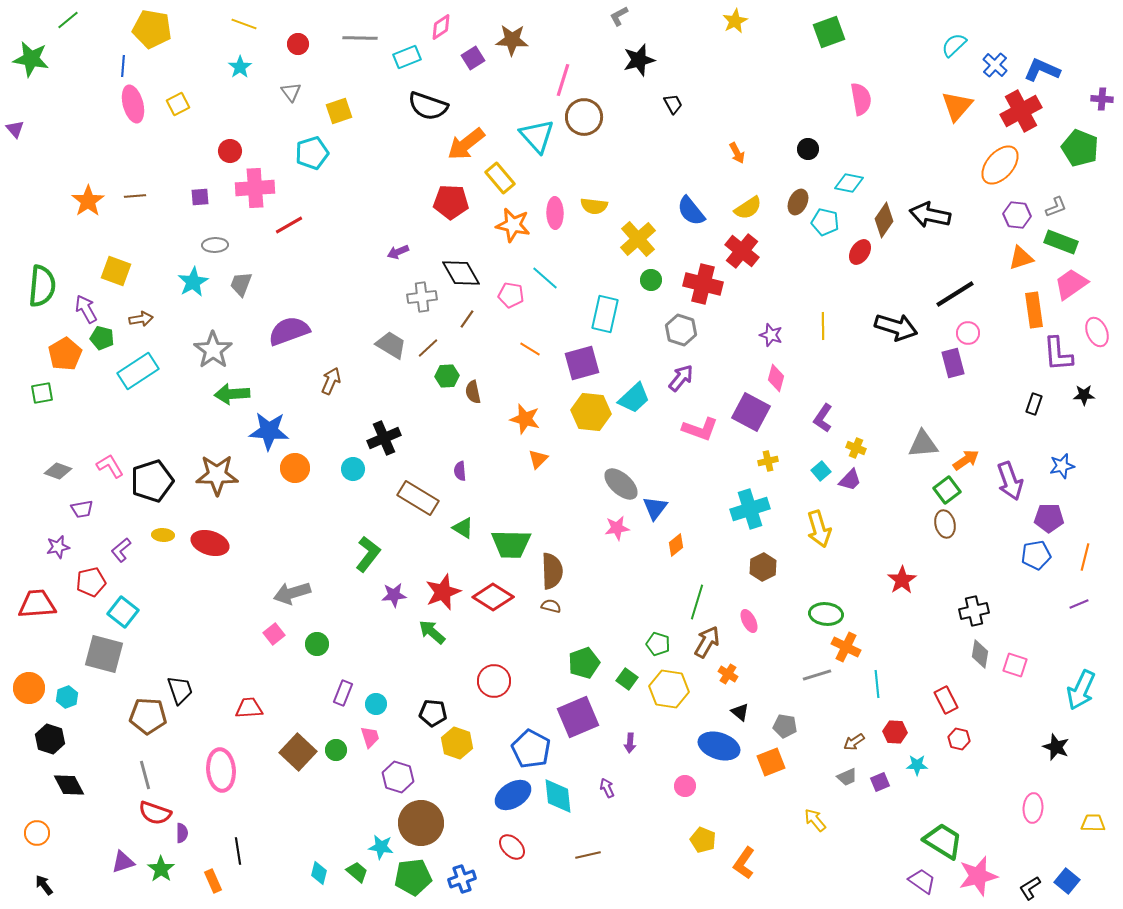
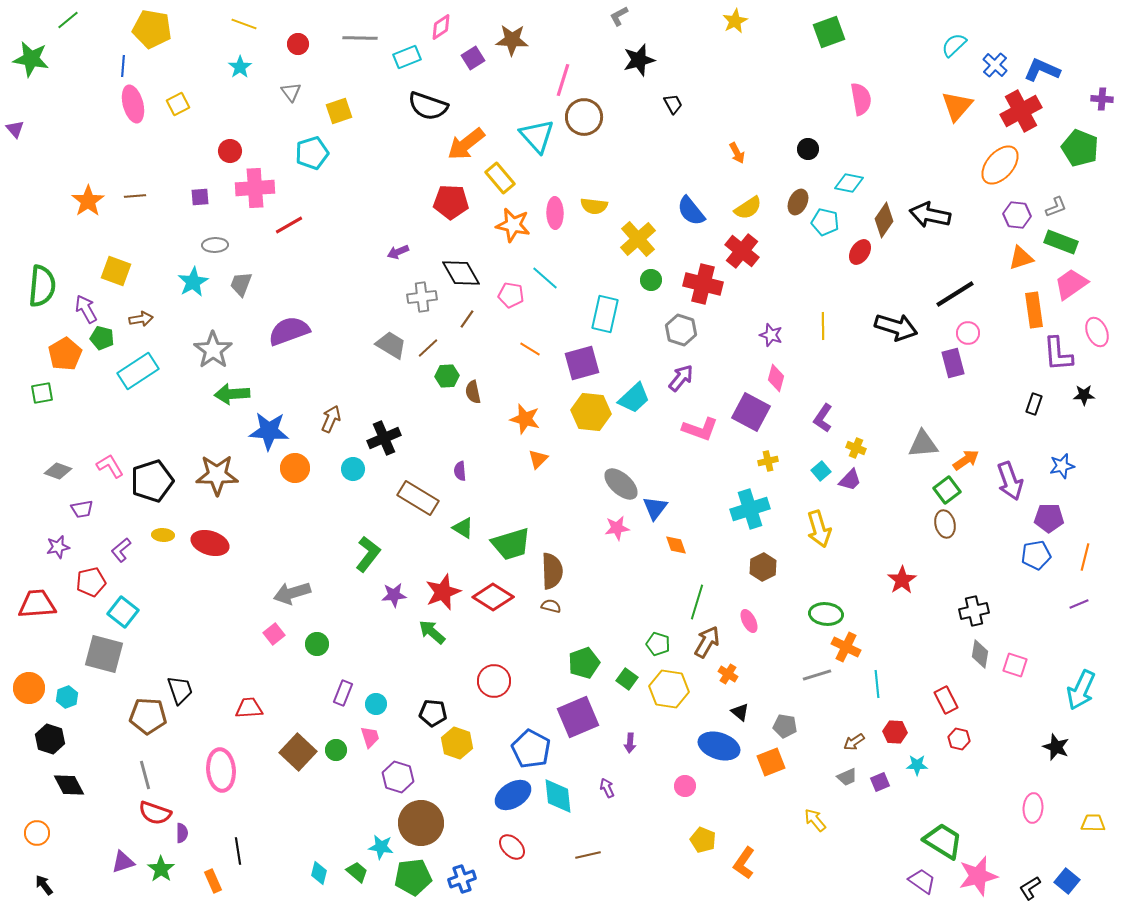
brown arrow at (331, 381): moved 38 px down
green trapezoid at (511, 544): rotated 18 degrees counterclockwise
orange diamond at (676, 545): rotated 70 degrees counterclockwise
